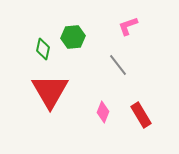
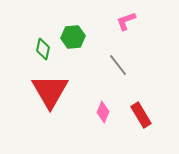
pink L-shape: moved 2 px left, 5 px up
